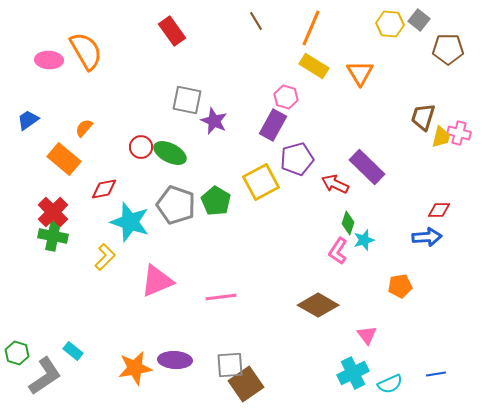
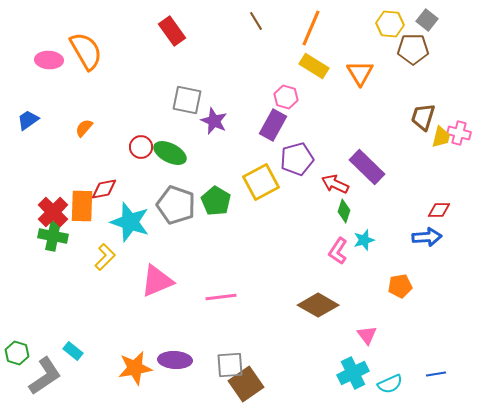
gray square at (419, 20): moved 8 px right
brown pentagon at (448, 49): moved 35 px left
orange rectangle at (64, 159): moved 18 px right, 47 px down; rotated 52 degrees clockwise
green diamond at (348, 223): moved 4 px left, 12 px up
